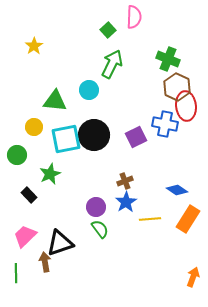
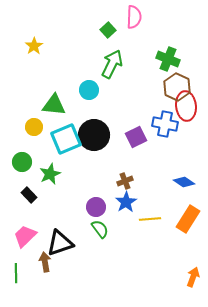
green triangle: moved 1 px left, 4 px down
cyan square: rotated 12 degrees counterclockwise
green circle: moved 5 px right, 7 px down
blue diamond: moved 7 px right, 8 px up
